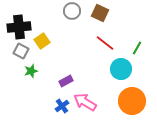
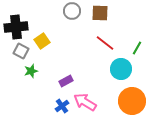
brown square: rotated 24 degrees counterclockwise
black cross: moved 3 px left
